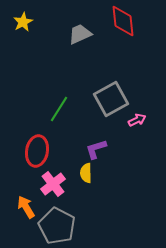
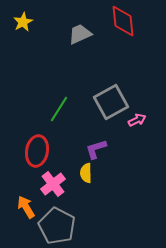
gray square: moved 3 px down
